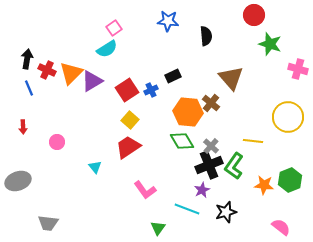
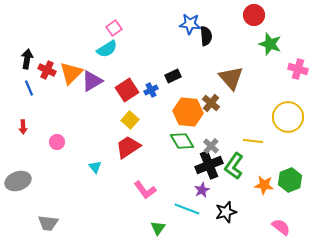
blue star: moved 22 px right, 3 px down
